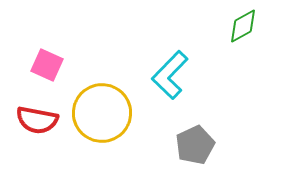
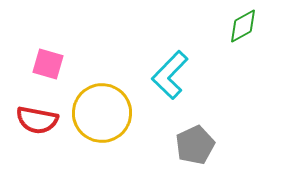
pink square: moved 1 px right, 1 px up; rotated 8 degrees counterclockwise
